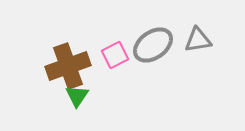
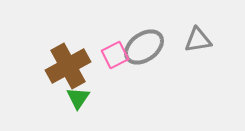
gray ellipse: moved 9 px left, 2 px down
brown cross: rotated 9 degrees counterclockwise
green triangle: moved 1 px right, 2 px down
